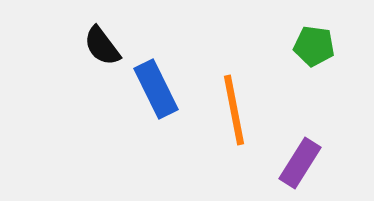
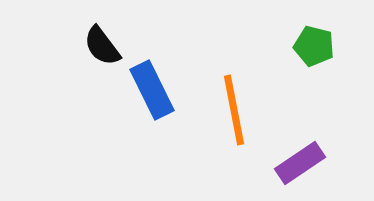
green pentagon: rotated 6 degrees clockwise
blue rectangle: moved 4 px left, 1 px down
purple rectangle: rotated 24 degrees clockwise
